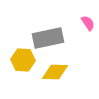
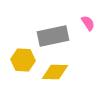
gray rectangle: moved 5 px right, 2 px up
